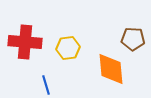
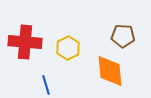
brown pentagon: moved 10 px left, 3 px up
yellow hexagon: rotated 20 degrees counterclockwise
orange diamond: moved 1 px left, 2 px down
